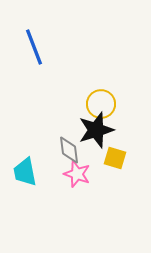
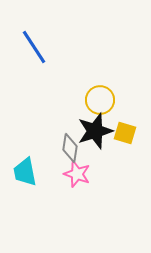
blue line: rotated 12 degrees counterclockwise
yellow circle: moved 1 px left, 4 px up
black star: moved 1 px left, 1 px down
gray diamond: moved 1 px right, 2 px up; rotated 16 degrees clockwise
yellow square: moved 10 px right, 25 px up
